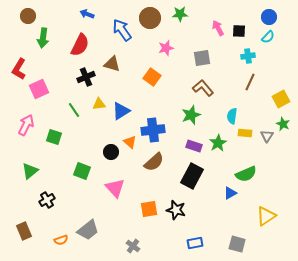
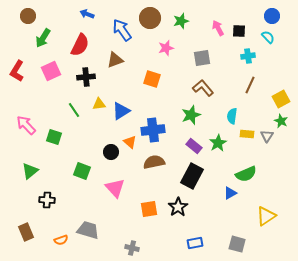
green star at (180, 14): moved 1 px right, 7 px down; rotated 14 degrees counterclockwise
blue circle at (269, 17): moved 3 px right, 1 px up
cyan semicircle at (268, 37): rotated 88 degrees counterclockwise
green arrow at (43, 38): rotated 24 degrees clockwise
brown triangle at (112, 64): moved 3 px right, 4 px up; rotated 36 degrees counterclockwise
red L-shape at (19, 69): moved 2 px left, 2 px down
black cross at (86, 77): rotated 18 degrees clockwise
orange square at (152, 77): moved 2 px down; rotated 18 degrees counterclockwise
brown line at (250, 82): moved 3 px down
pink square at (39, 89): moved 12 px right, 18 px up
green star at (283, 124): moved 2 px left, 3 px up
pink arrow at (26, 125): rotated 70 degrees counterclockwise
yellow rectangle at (245, 133): moved 2 px right, 1 px down
purple rectangle at (194, 146): rotated 21 degrees clockwise
brown semicircle at (154, 162): rotated 150 degrees counterclockwise
black cross at (47, 200): rotated 35 degrees clockwise
black star at (176, 210): moved 2 px right, 3 px up; rotated 24 degrees clockwise
gray trapezoid at (88, 230): rotated 125 degrees counterclockwise
brown rectangle at (24, 231): moved 2 px right, 1 px down
gray cross at (133, 246): moved 1 px left, 2 px down; rotated 24 degrees counterclockwise
